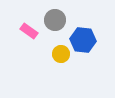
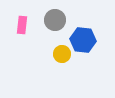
pink rectangle: moved 7 px left, 6 px up; rotated 60 degrees clockwise
yellow circle: moved 1 px right
